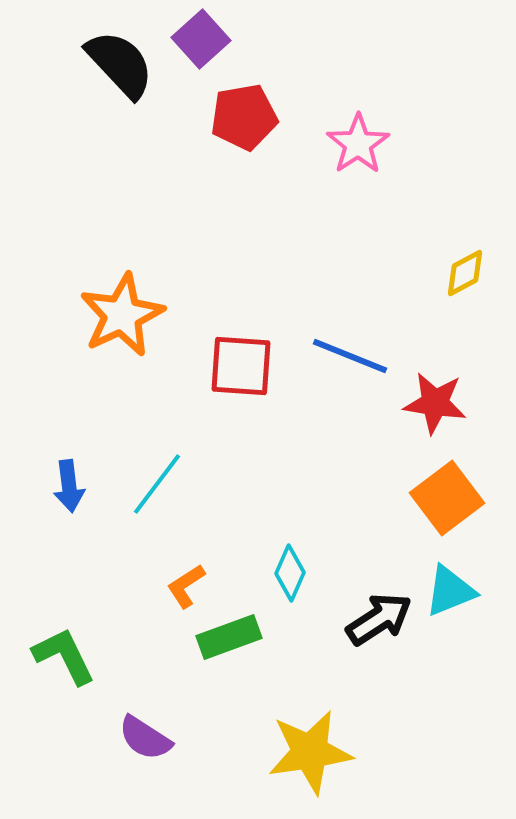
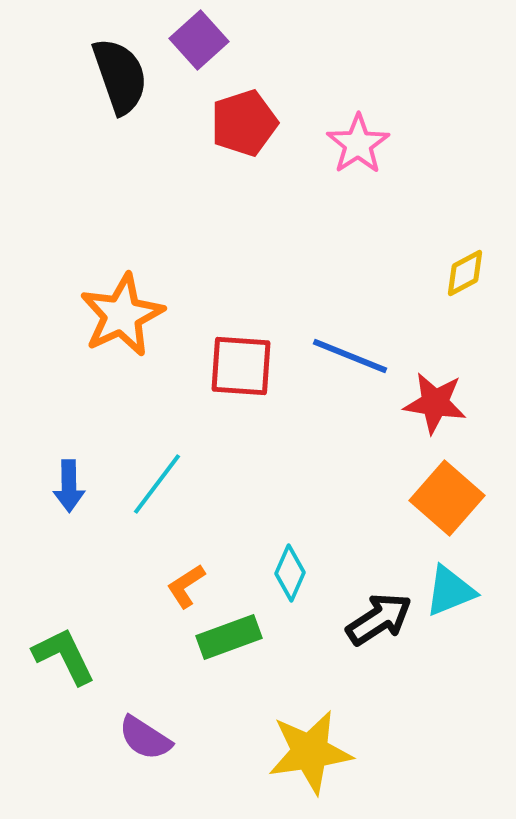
purple square: moved 2 px left, 1 px down
black semicircle: moved 12 px down; rotated 24 degrees clockwise
red pentagon: moved 6 px down; rotated 8 degrees counterclockwise
blue arrow: rotated 6 degrees clockwise
orange square: rotated 12 degrees counterclockwise
